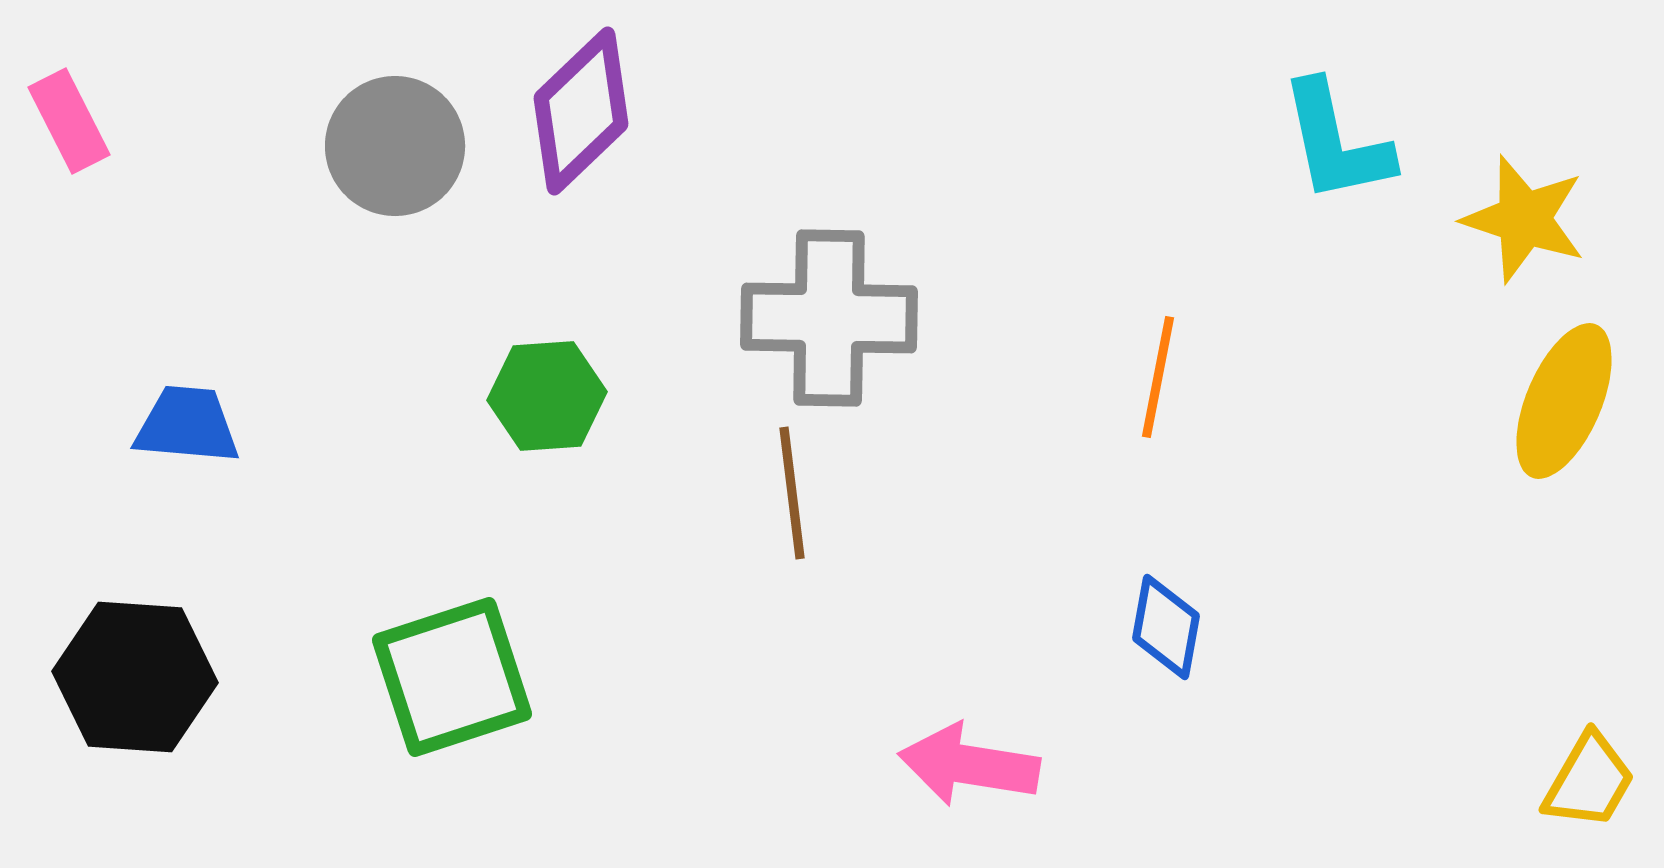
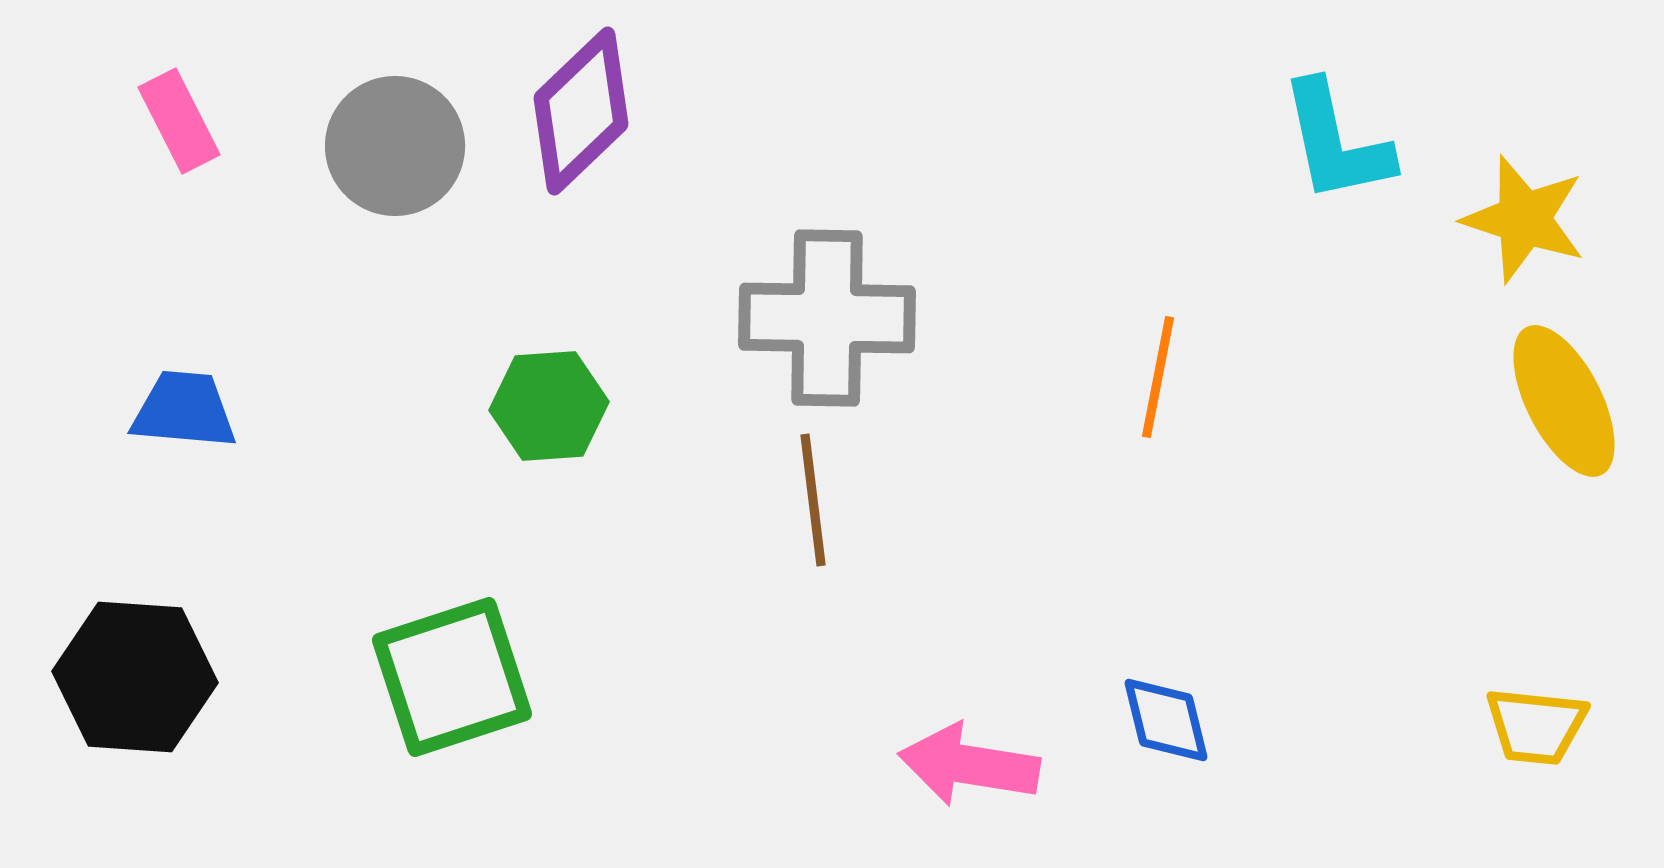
pink rectangle: moved 110 px right
gray cross: moved 2 px left
green hexagon: moved 2 px right, 10 px down
yellow ellipse: rotated 50 degrees counterclockwise
blue trapezoid: moved 3 px left, 15 px up
brown line: moved 21 px right, 7 px down
blue diamond: moved 93 px down; rotated 24 degrees counterclockwise
yellow trapezoid: moved 53 px left, 55 px up; rotated 66 degrees clockwise
